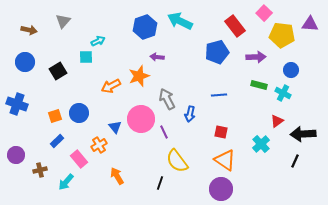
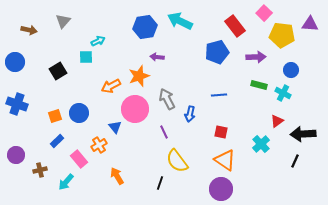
blue hexagon at (145, 27): rotated 10 degrees clockwise
blue circle at (25, 62): moved 10 px left
pink circle at (141, 119): moved 6 px left, 10 px up
